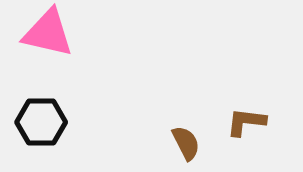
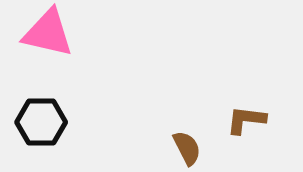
brown L-shape: moved 2 px up
brown semicircle: moved 1 px right, 5 px down
